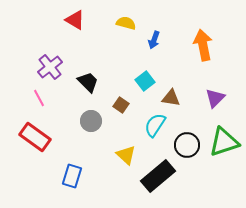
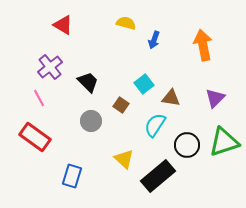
red triangle: moved 12 px left, 5 px down
cyan square: moved 1 px left, 3 px down
yellow triangle: moved 2 px left, 4 px down
